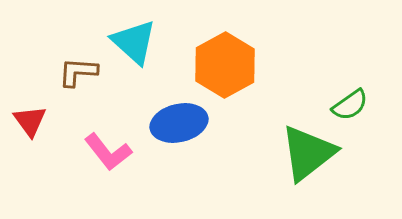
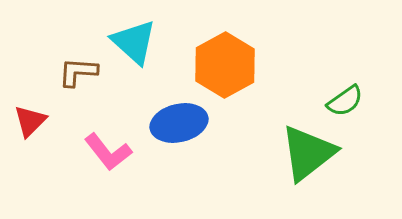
green semicircle: moved 5 px left, 4 px up
red triangle: rotated 21 degrees clockwise
